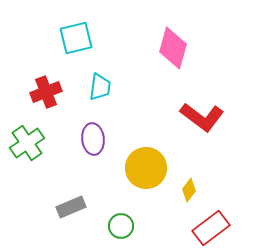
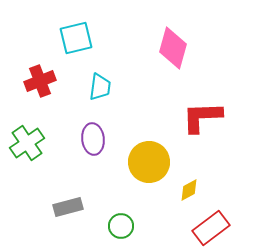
red cross: moved 6 px left, 11 px up
red L-shape: rotated 141 degrees clockwise
yellow circle: moved 3 px right, 6 px up
yellow diamond: rotated 25 degrees clockwise
gray rectangle: moved 3 px left; rotated 8 degrees clockwise
